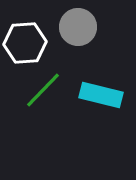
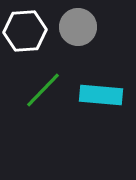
white hexagon: moved 12 px up
cyan rectangle: rotated 9 degrees counterclockwise
